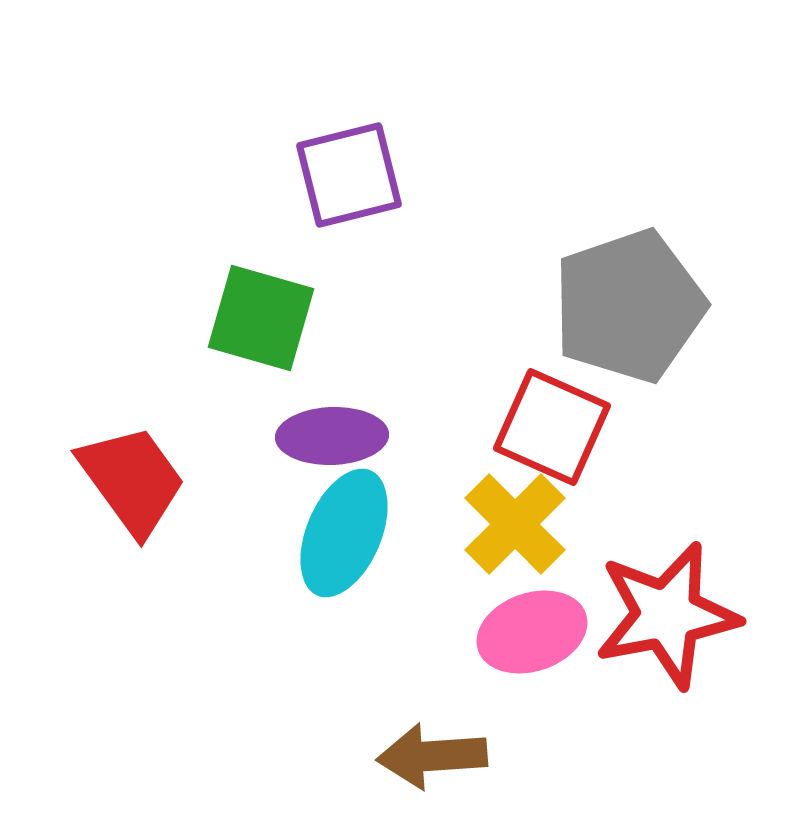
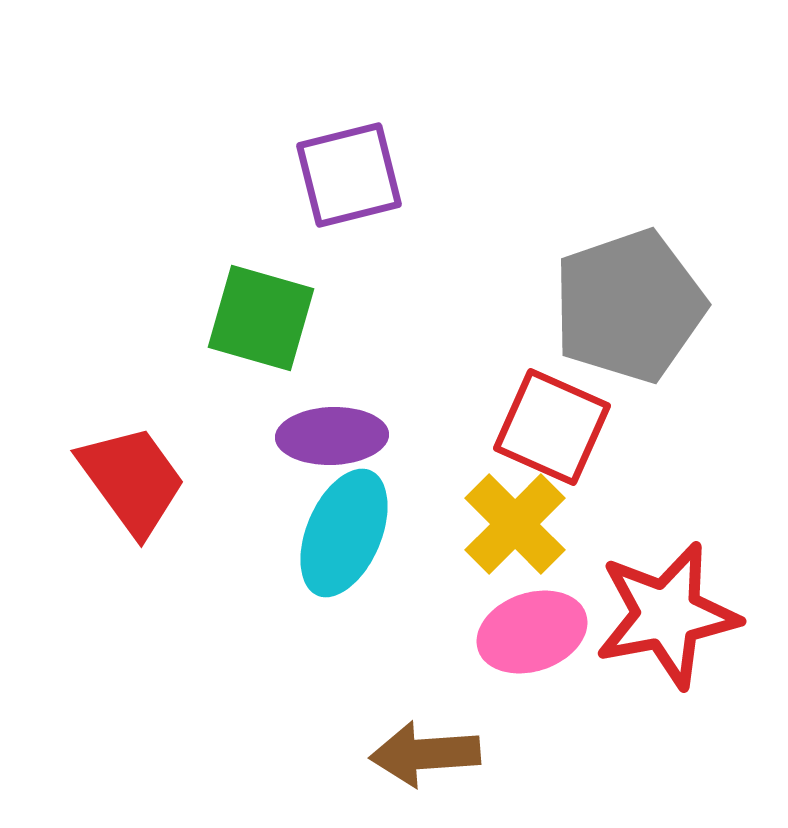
brown arrow: moved 7 px left, 2 px up
